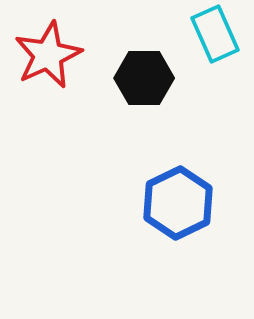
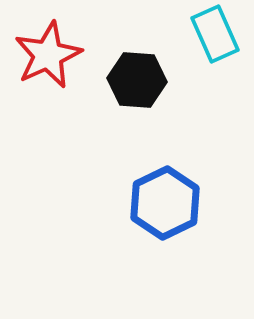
black hexagon: moved 7 px left, 2 px down; rotated 4 degrees clockwise
blue hexagon: moved 13 px left
